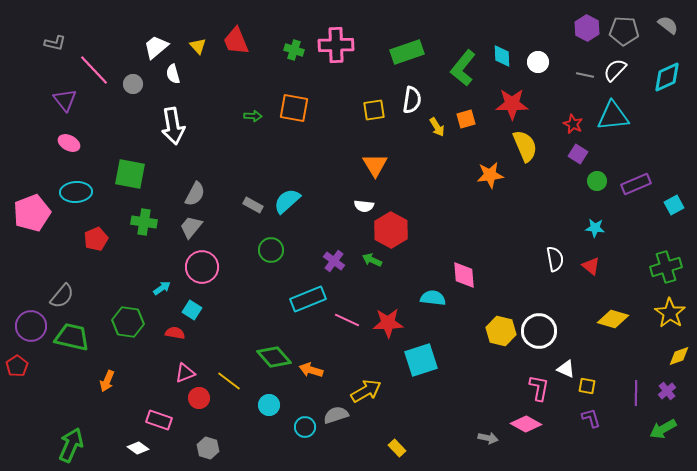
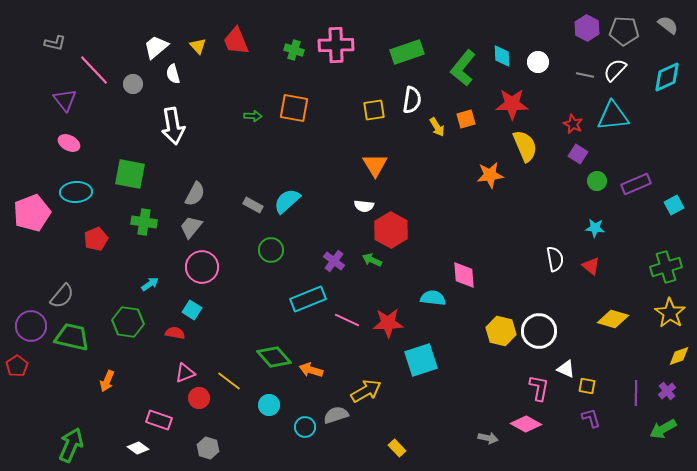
cyan arrow at (162, 288): moved 12 px left, 4 px up
